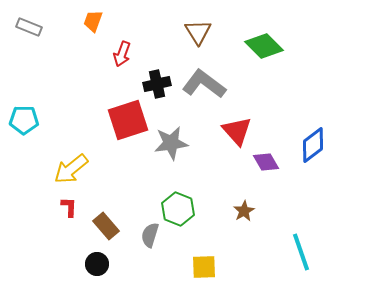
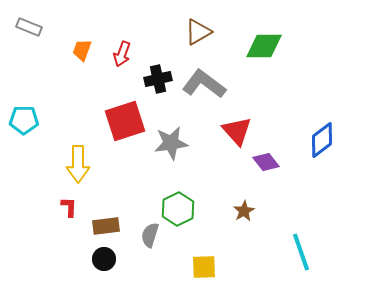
orange trapezoid: moved 11 px left, 29 px down
brown triangle: rotated 32 degrees clockwise
green diamond: rotated 45 degrees counterclockwise
black cross: moved 1 px right, 5 px up
red square: moved 3 px left, 1 px down
blue diamond: moved 9 px right, 5 px up
purple diamond: rotated 8 degrees counterclockwise
yellow arrow: moved 7 px right, 5 px up; rotated 51 degrees counterclockwise
green hexagon: rotated 12 degrees clockwise
brown rectangle: rotated 56 degrees counterclockwise
black circle: moved 7 px right, 5 px up
